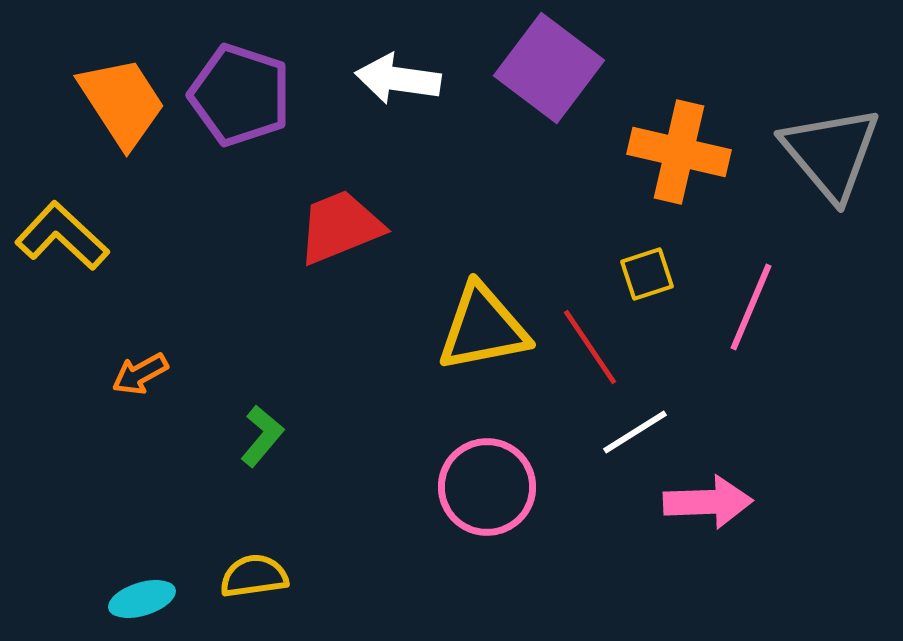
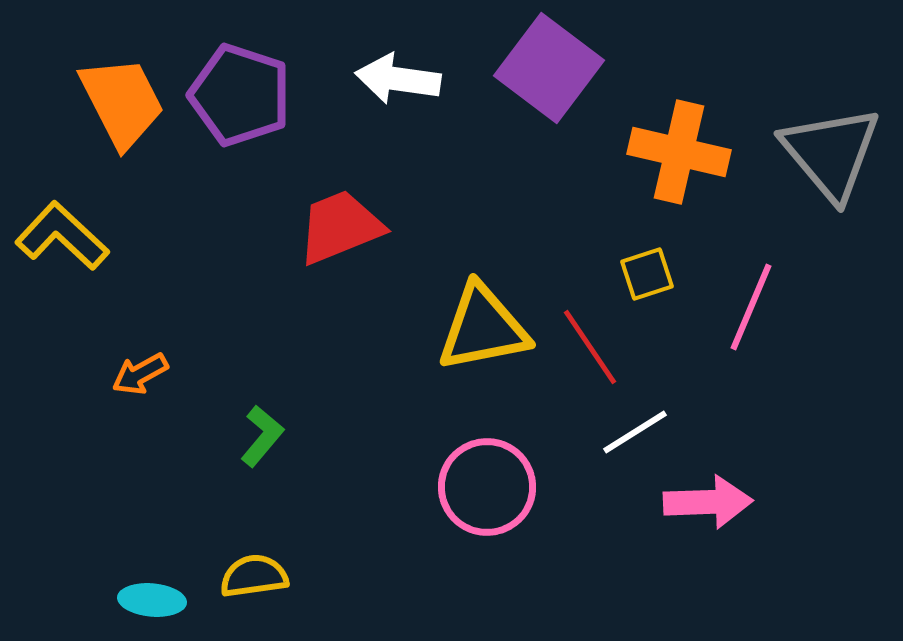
orange trapezoid: rotated 6 degrees clockwise
cyan ellipse: moved 10 px right, 1 px down; rotated 22 degrees clockwise
